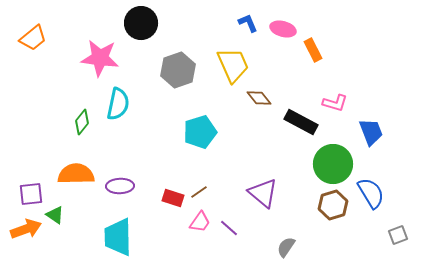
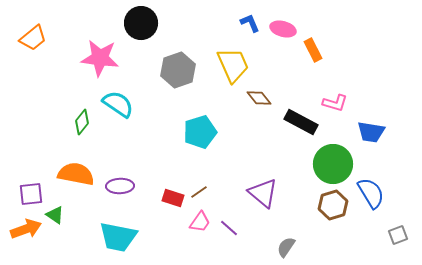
blue L-shape: moved 2 px right
cyan semicircle: rotated 68 degrees counterclockwise
blue trapezoid: rotated 120 degrees clockwise
orange semicircle: rotated 12 degrees clockwise
cyan trapezoid: rotated 78 degrees counterclockwise
